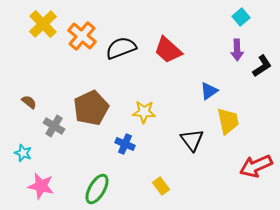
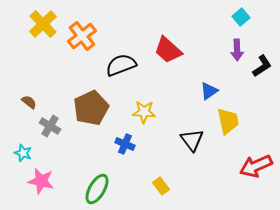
orange cross: rotated 12 degrees clockwise
black semicircle: moved 17 px down
gray cross: moved 4 px left
pink star: moved 5 px up
